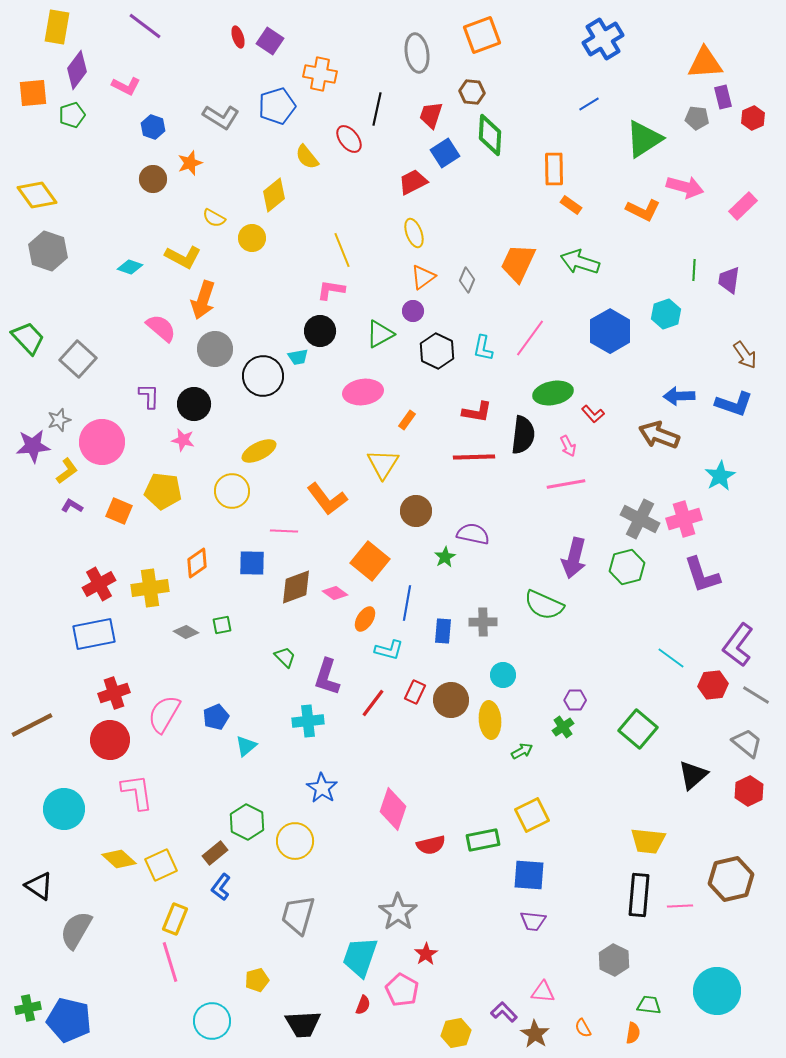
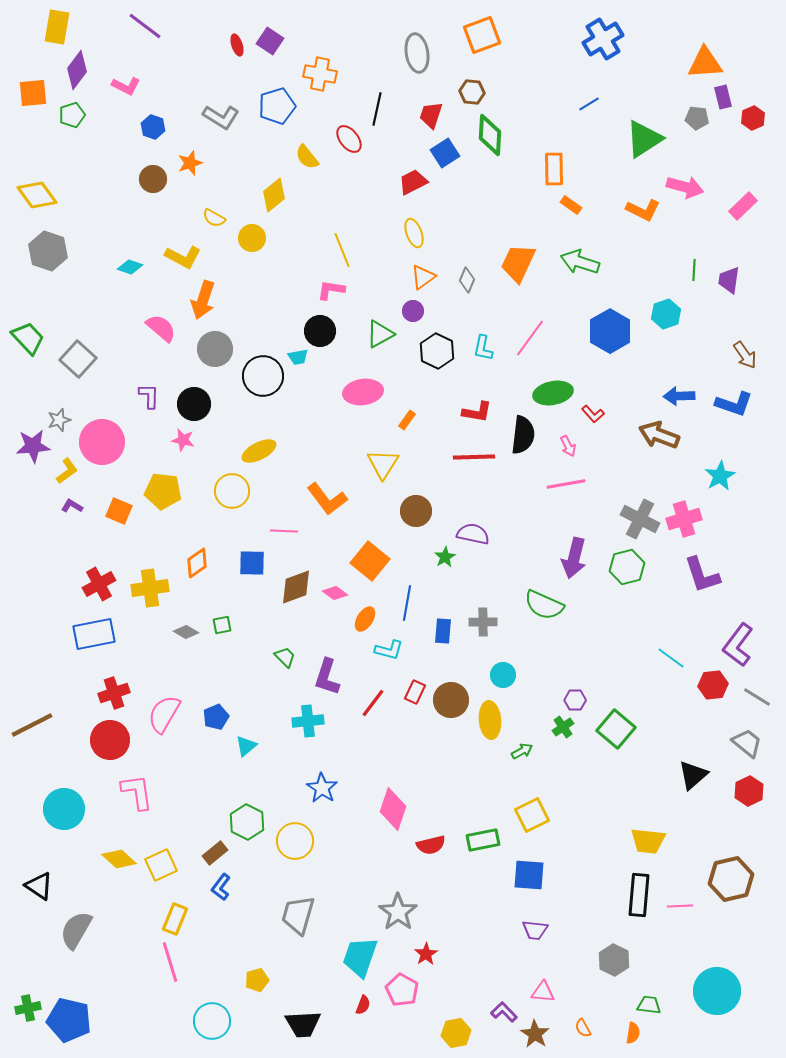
red ellipse at (238, 37): moved 1 px left, 8 px down
gray line at (756, 695): moved 1 px right, 2 px down
green square at (638, 729): moved 22 px left
purple trapezoid at (533, 921): moved 2 px right, 9 px down
